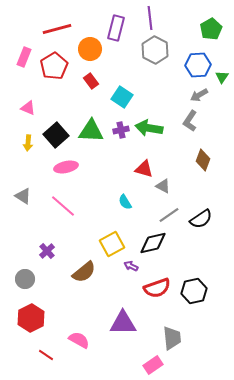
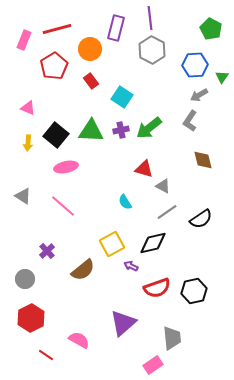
green pentagon at (211, 29): rotated 15 degrees counterclockwise
gray hexagon at (155, 50): moved 3 px left
pink rectangle at (24, 57): moved 17 px up
blue hexagon at (198, 65): moved 3 px left
green arrow at (149, 128): rotated 48 degrees counterclockwise
black square at (56, 135): rotated 10 degrees counterclockwise
brown diamond at (203, 160): rotated 35 degrees counterclockwise
gray line at (169, 215): moved 2 px left, 3 px up
brown semicircle at (84, 272): moved 1 px left, 2 px up
purple triangle at (123, 323): rotated 40 degrees counterclockwise
